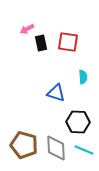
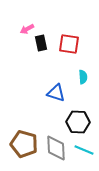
red square: moved 1 px right, 2 px down
brown pentagon: moved 1 px up
